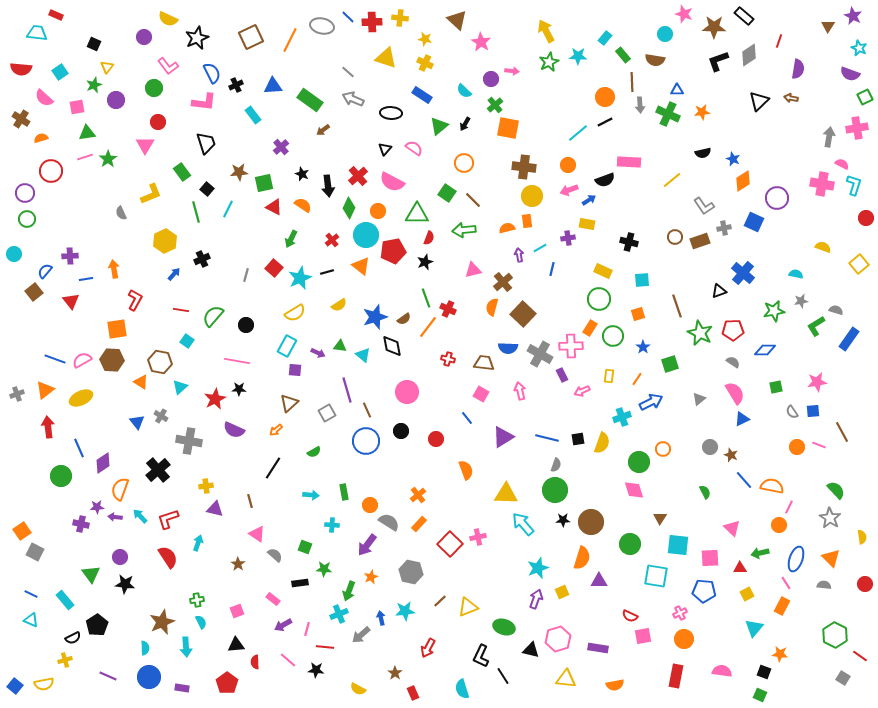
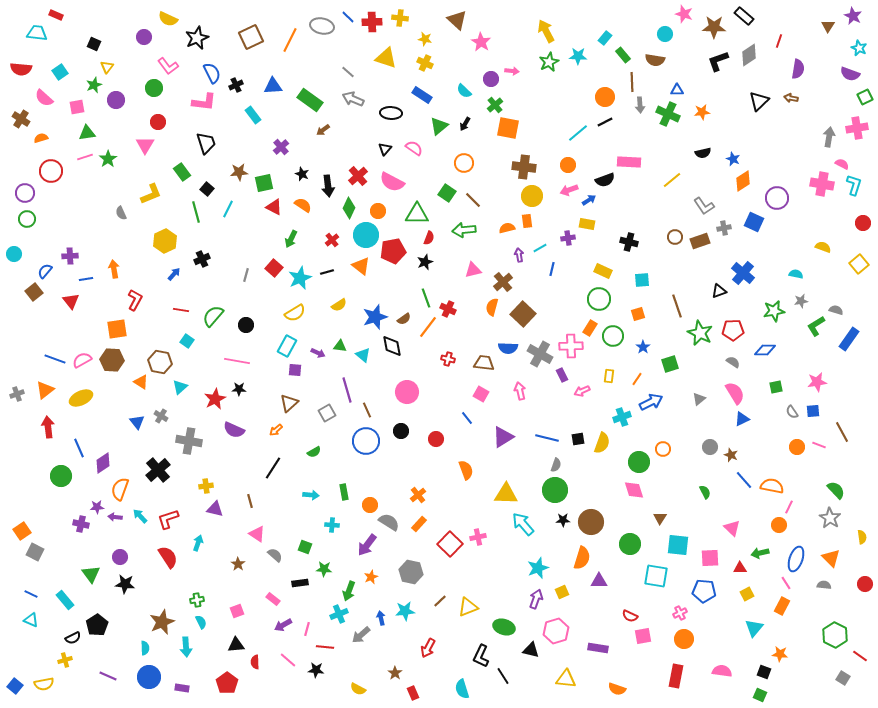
red circle at (866, 218): moved 3 px left, 5 px down
pink hexagon at (558, 639): moved 2 px left, 8 px up
orange semicircle at (615, 685): moved 2 px right, 4 px down; rotated 30 degrees clockwise
